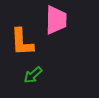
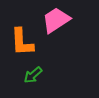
pink trapezoid: rotated 124 degrees counterclockwise
